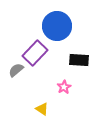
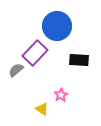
pink star: moved 3 px left, 8 px down
